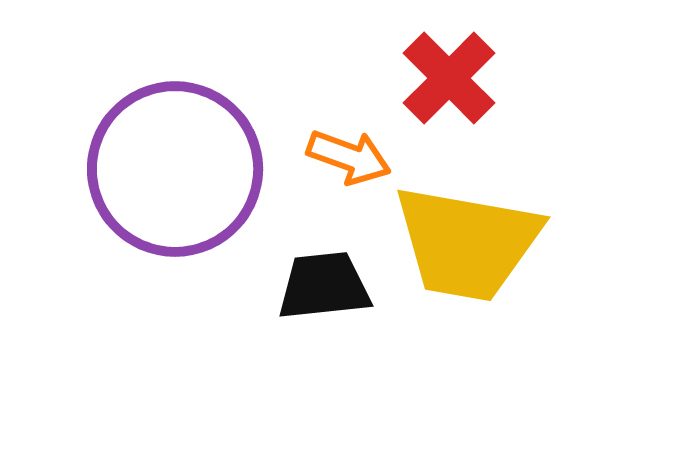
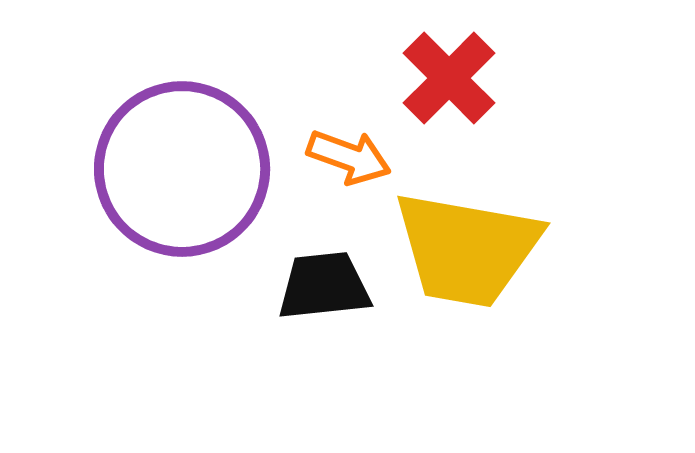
purple circle: moved 7 px right
yellow trapezoid: moved 6 px down
